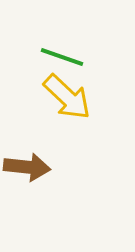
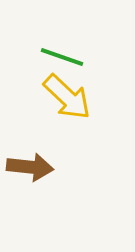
brown arrow: moved 3 px right
